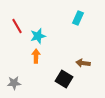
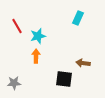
black square: rotated 24 degrees counterclockwise
